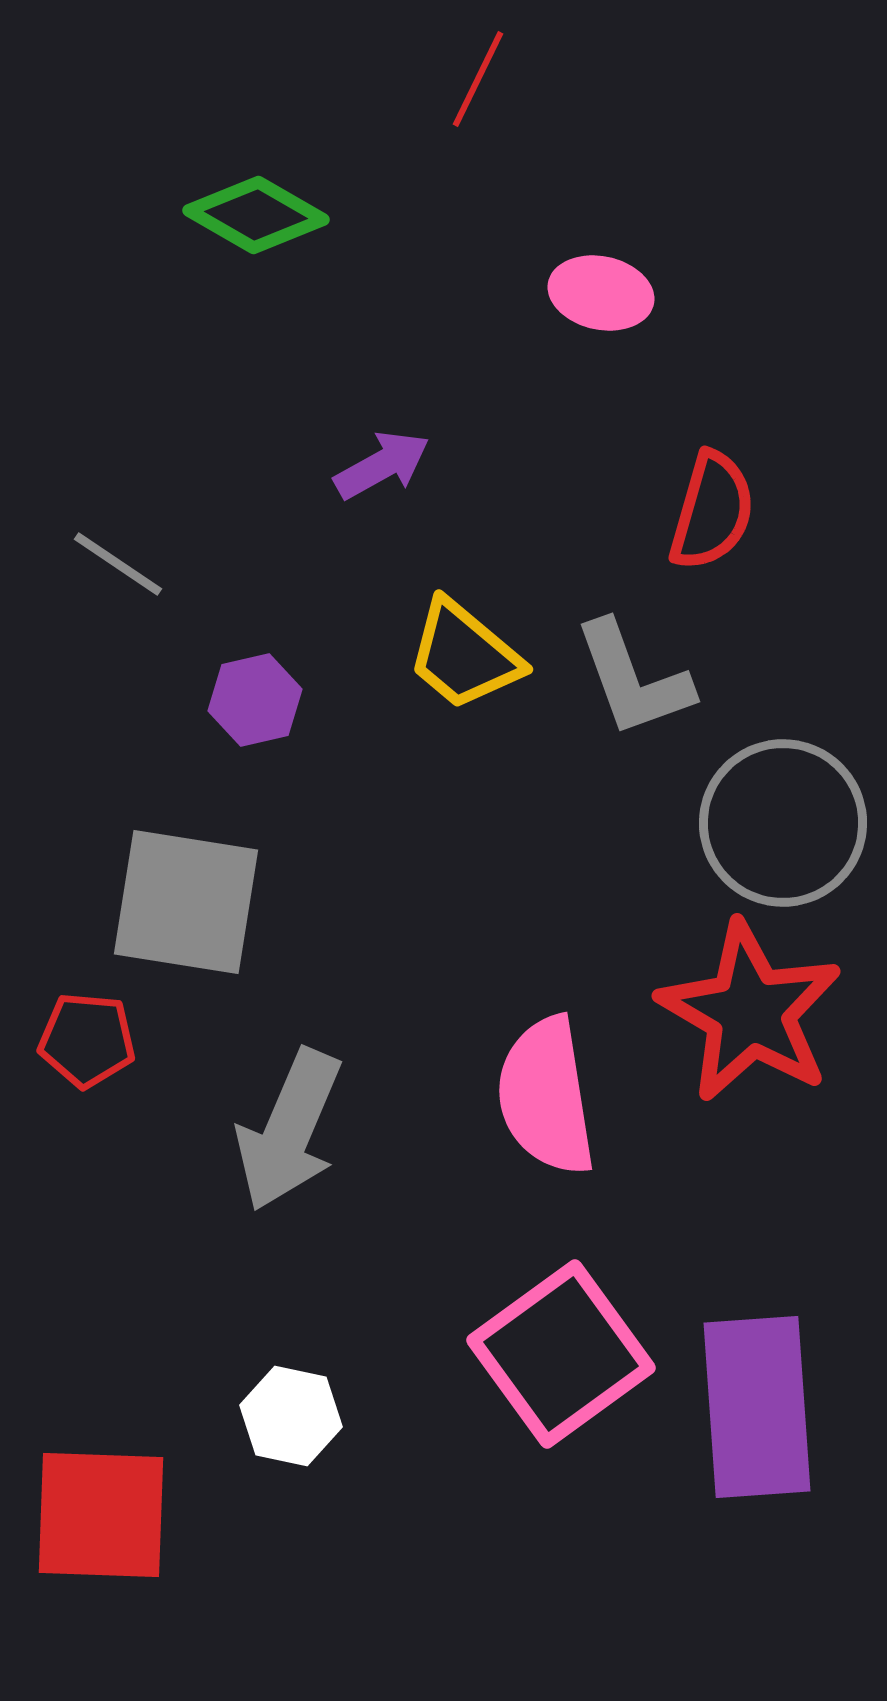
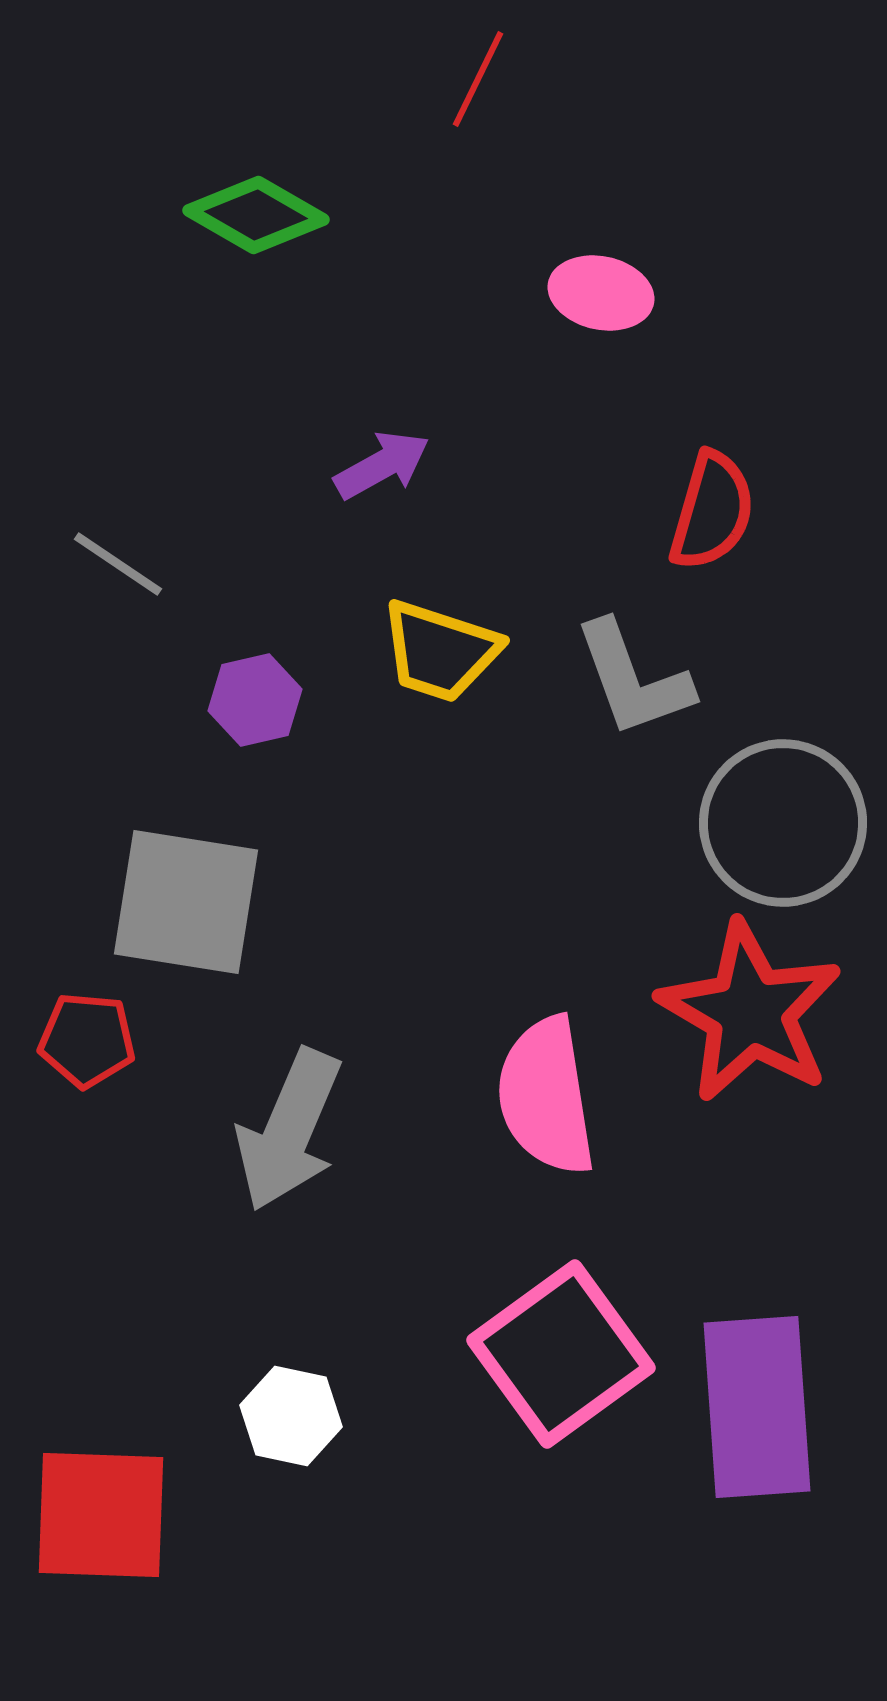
yellow trapezoid: moved 24 px left, 4 px up; rotated 22 degrees counterclockwise
